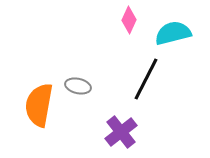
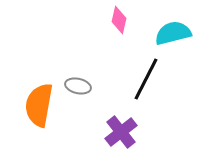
pink diamond: moved 10 px left; rotated 12 degrees counterclockwise
